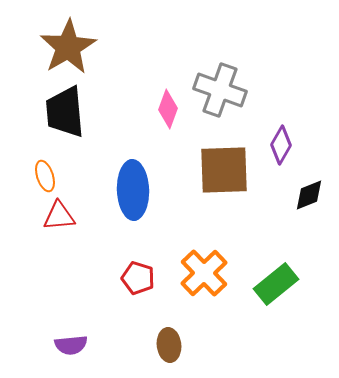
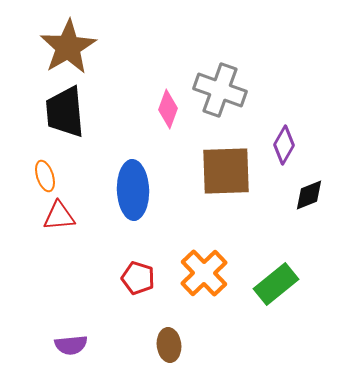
purple diamond: moved 3 px right
brown square: moved 2 px right, 1 px down
